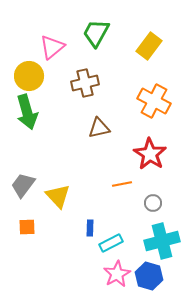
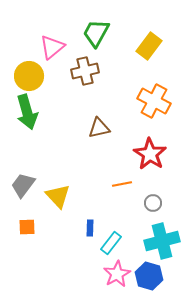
brown cross: moved 12 px up
cyan rectangle: rotated 25 degrees counterclockwise
